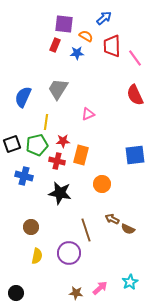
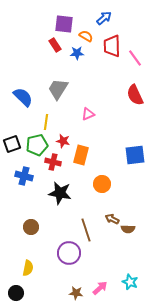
red rectangle: rotated 56 degrees counterclockwise
blue semicircle: rotated 110 degrees clockwise
red star: rotated 16 degrees clockwise
red cross: moved 4 px left, 1 px down
brown semicircle: rotated 24 degrees counterclockwise
yellow semicircle: moved 9 px left, 12 px down
cyan star: rotated 21 degrees counterclockwise
